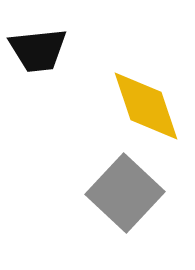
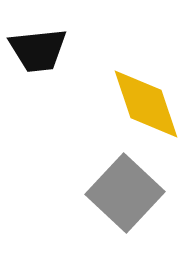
yellow diamond: moved 2 px up
